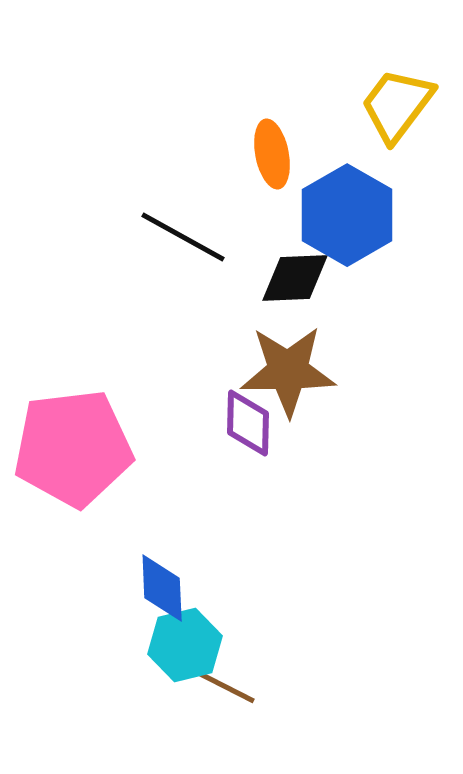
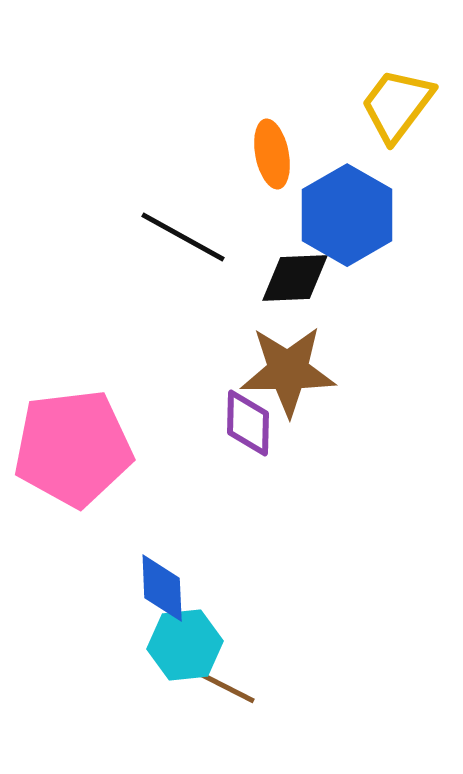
cyan hexagon: rotated 8 degrees clockwise
